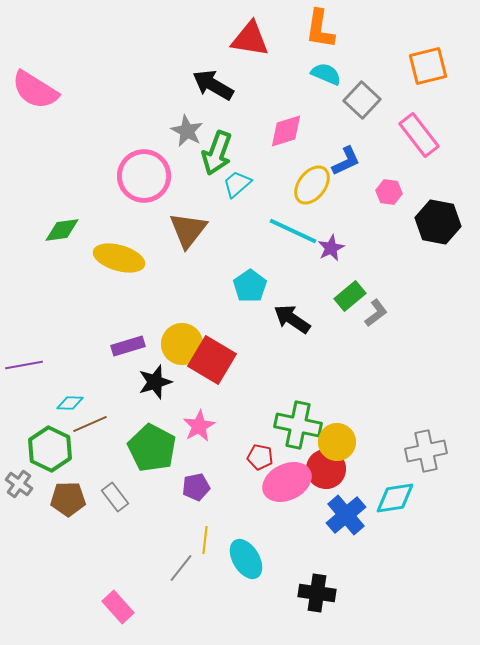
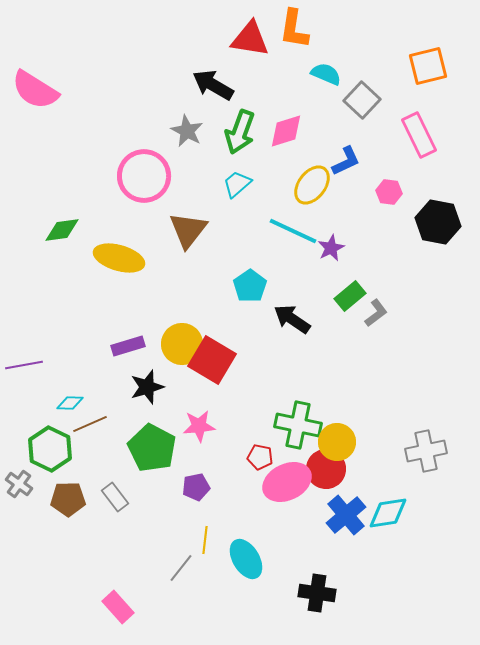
orange L-shape at (320, 29): moved 26 px left
pink rectangle at (419, 135): rotated 12 degrees clockwise
green arrow at (217, 153): moved 23 px right, 21 px up
black star at (155, 382): moved 8 px left, 5 px down
pink star at (199, 426): rotated 24 degrees clockwise
cyan diamond at (395, 498): moved 7 px left, 15 px down
